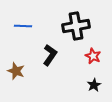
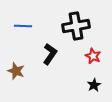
black L-shape: moved 1 px up
